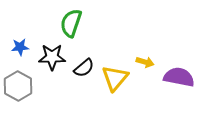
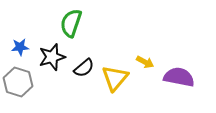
black star: rotated 16 degrees counterclockwise
yellow arrow: rotated 12 degrees clockwise
gray hexagon: moved 4 px up; rotated 12 degrees counterclockwise
